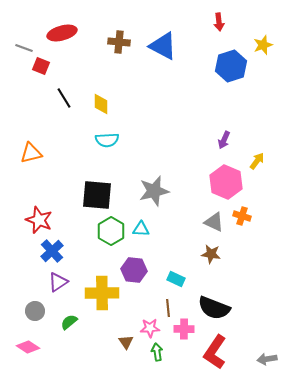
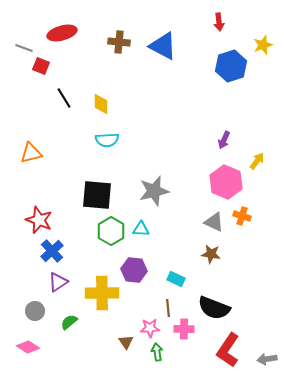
red L-shape: moved 13 px right, 2 px up
